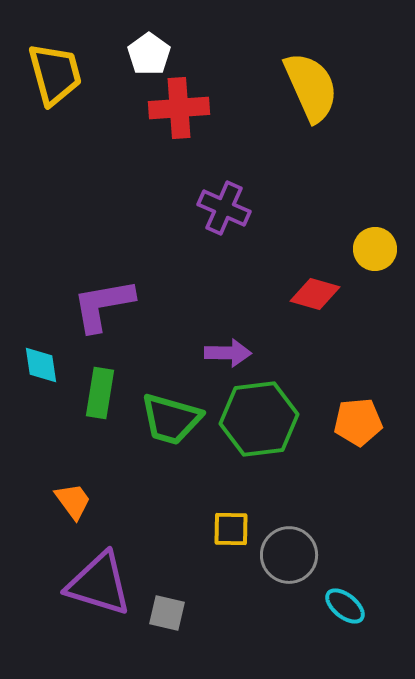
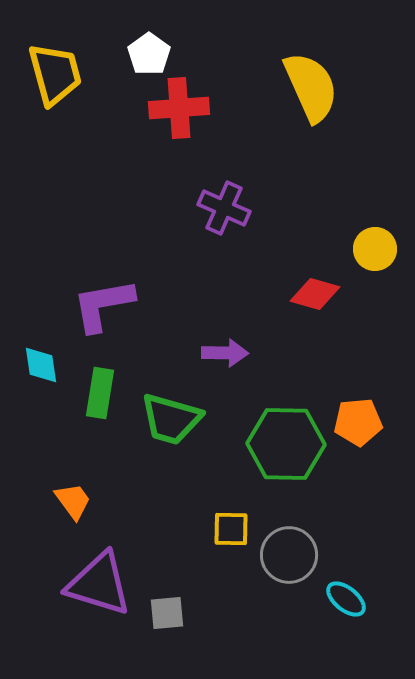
purple arrow: moved 3 px left
green hexagon: moved 27 px right, 25 px down; rotated 8 degrees clockwise
cyan ellipse: moved 1 px right, 7 px up
gray square: rotated 18 degrees counterclockwise
